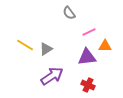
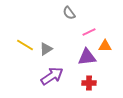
red cross: moved 1 px right, 2 px up; rotated 24 degrees counterclockwise
